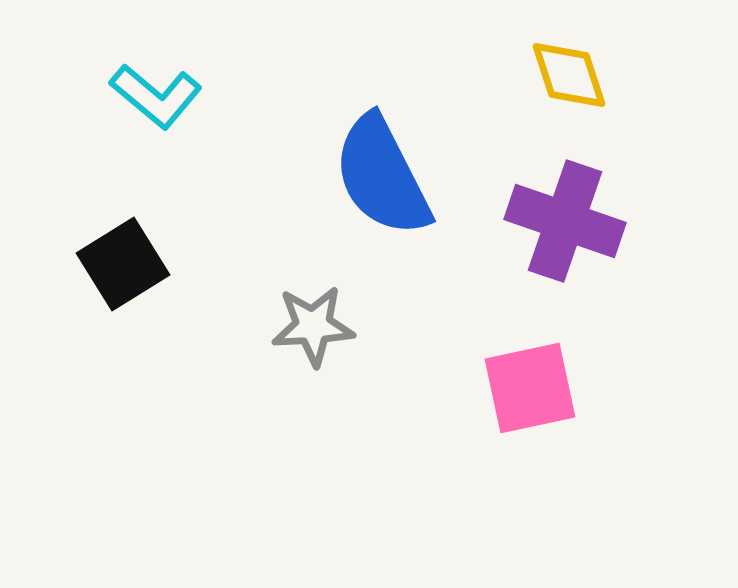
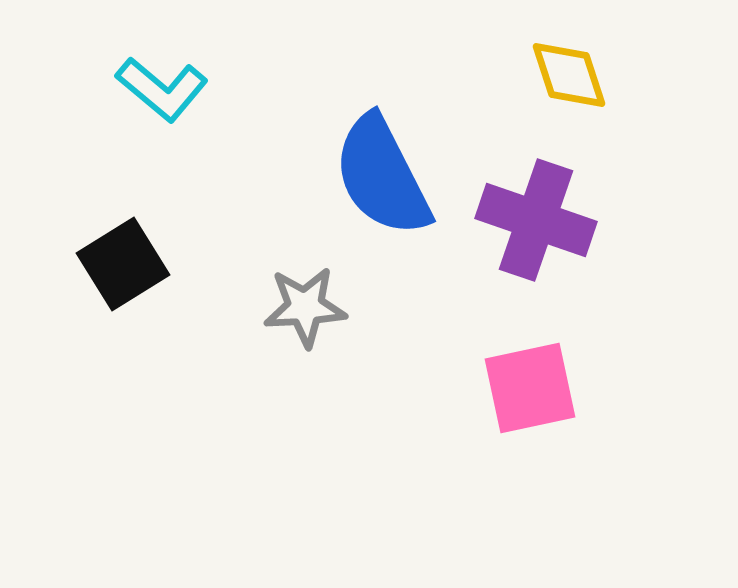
cyan L-shape: moved 6 px right, 7 px up
purple cross: moved 29 px left, 1 px up
gray star: moved 8 px left, 19 px up
